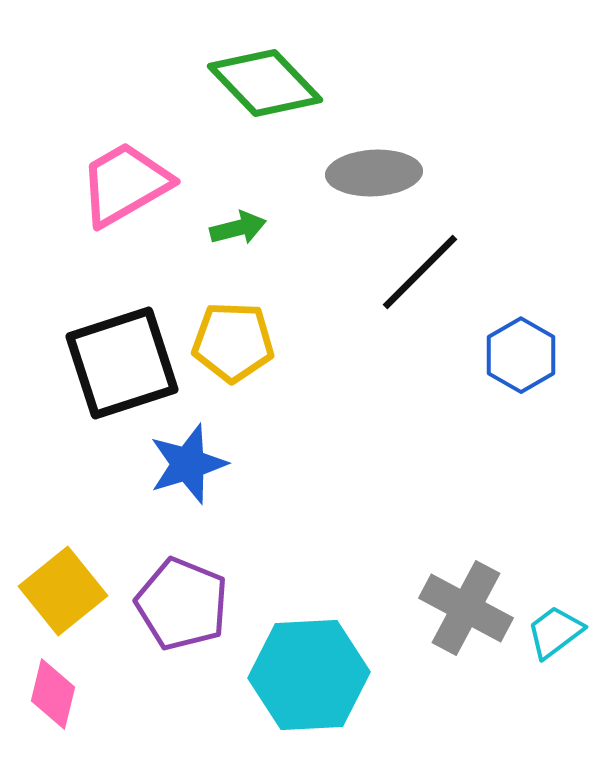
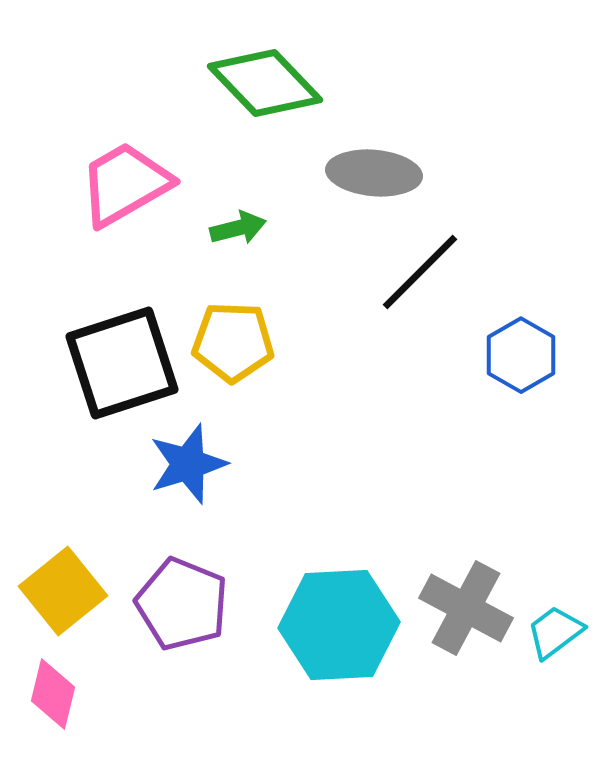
gray ellipse: rotated 8 degrees clockwise
cyan hexagon: moved 30 px right, 50 px up
